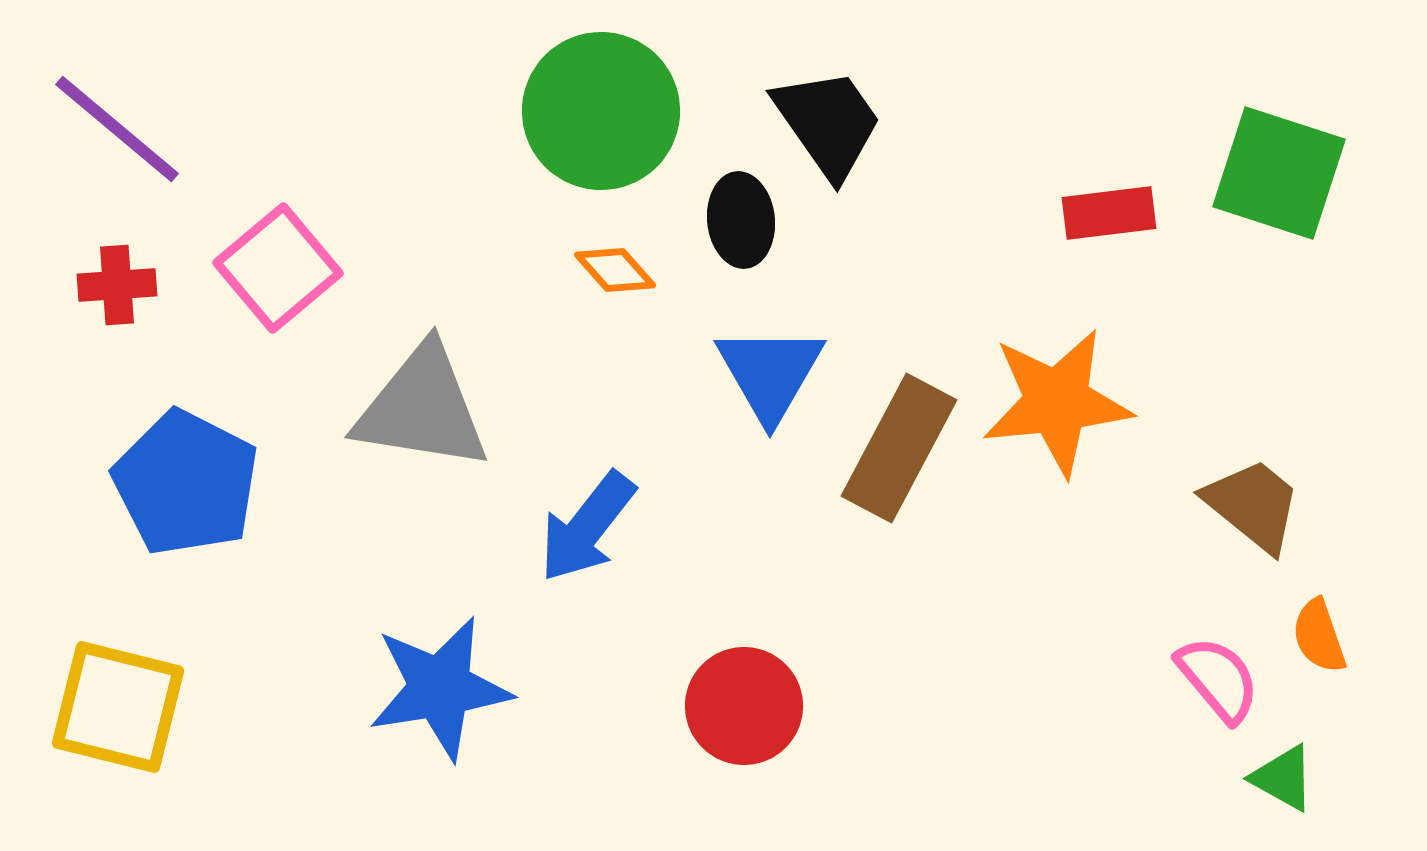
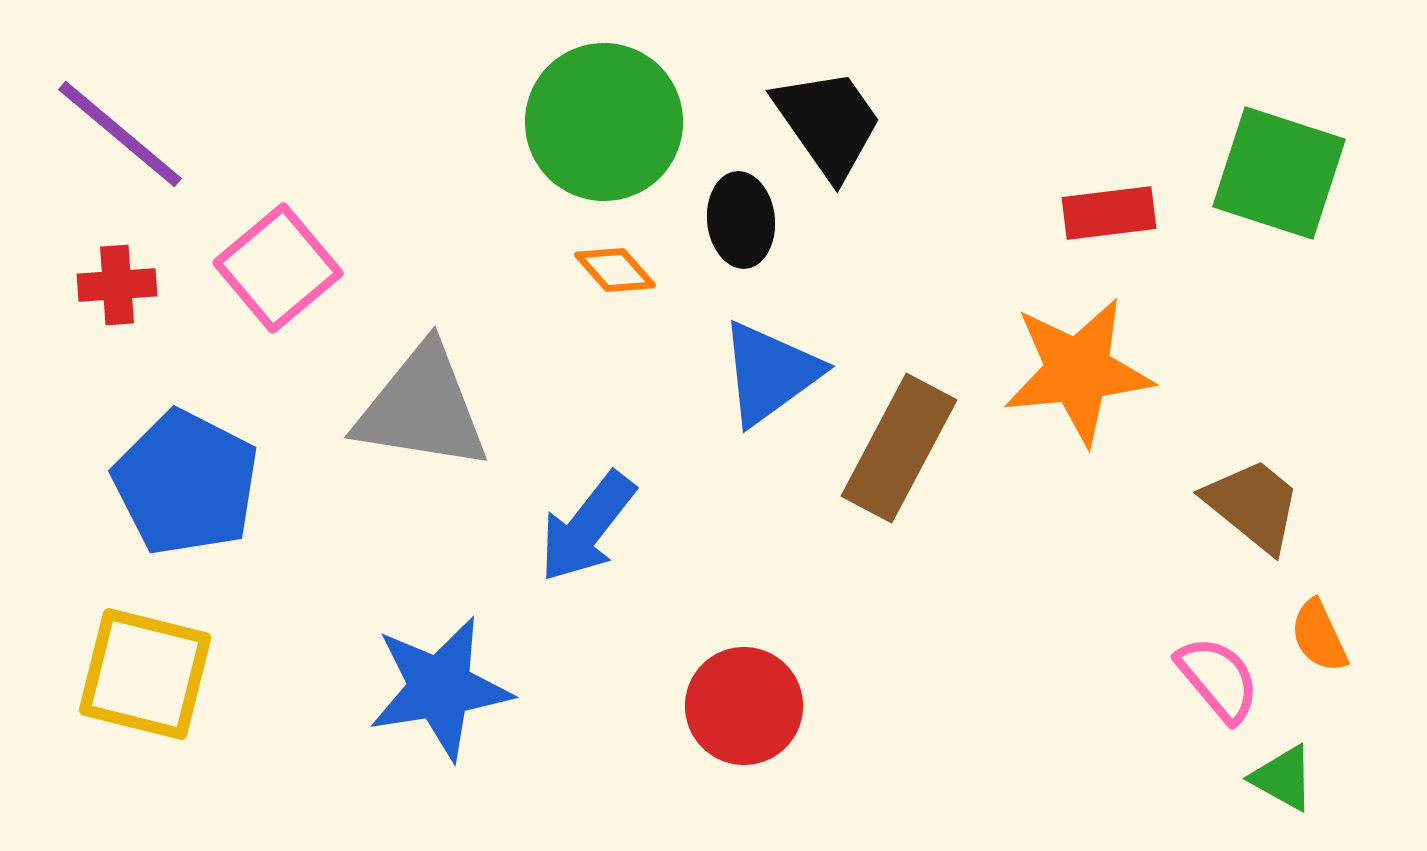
green circle: moved 3 px right, 11 px down
purple line: moved 3 px right, 5 px down
blue triangle: rotated 24 degrees clockwise
orange star: moved 21 px right, 31 px up
orange semicircle: rotated 6 degrees counterclockwise
yellow square: moved 27 px right, 33 px up
